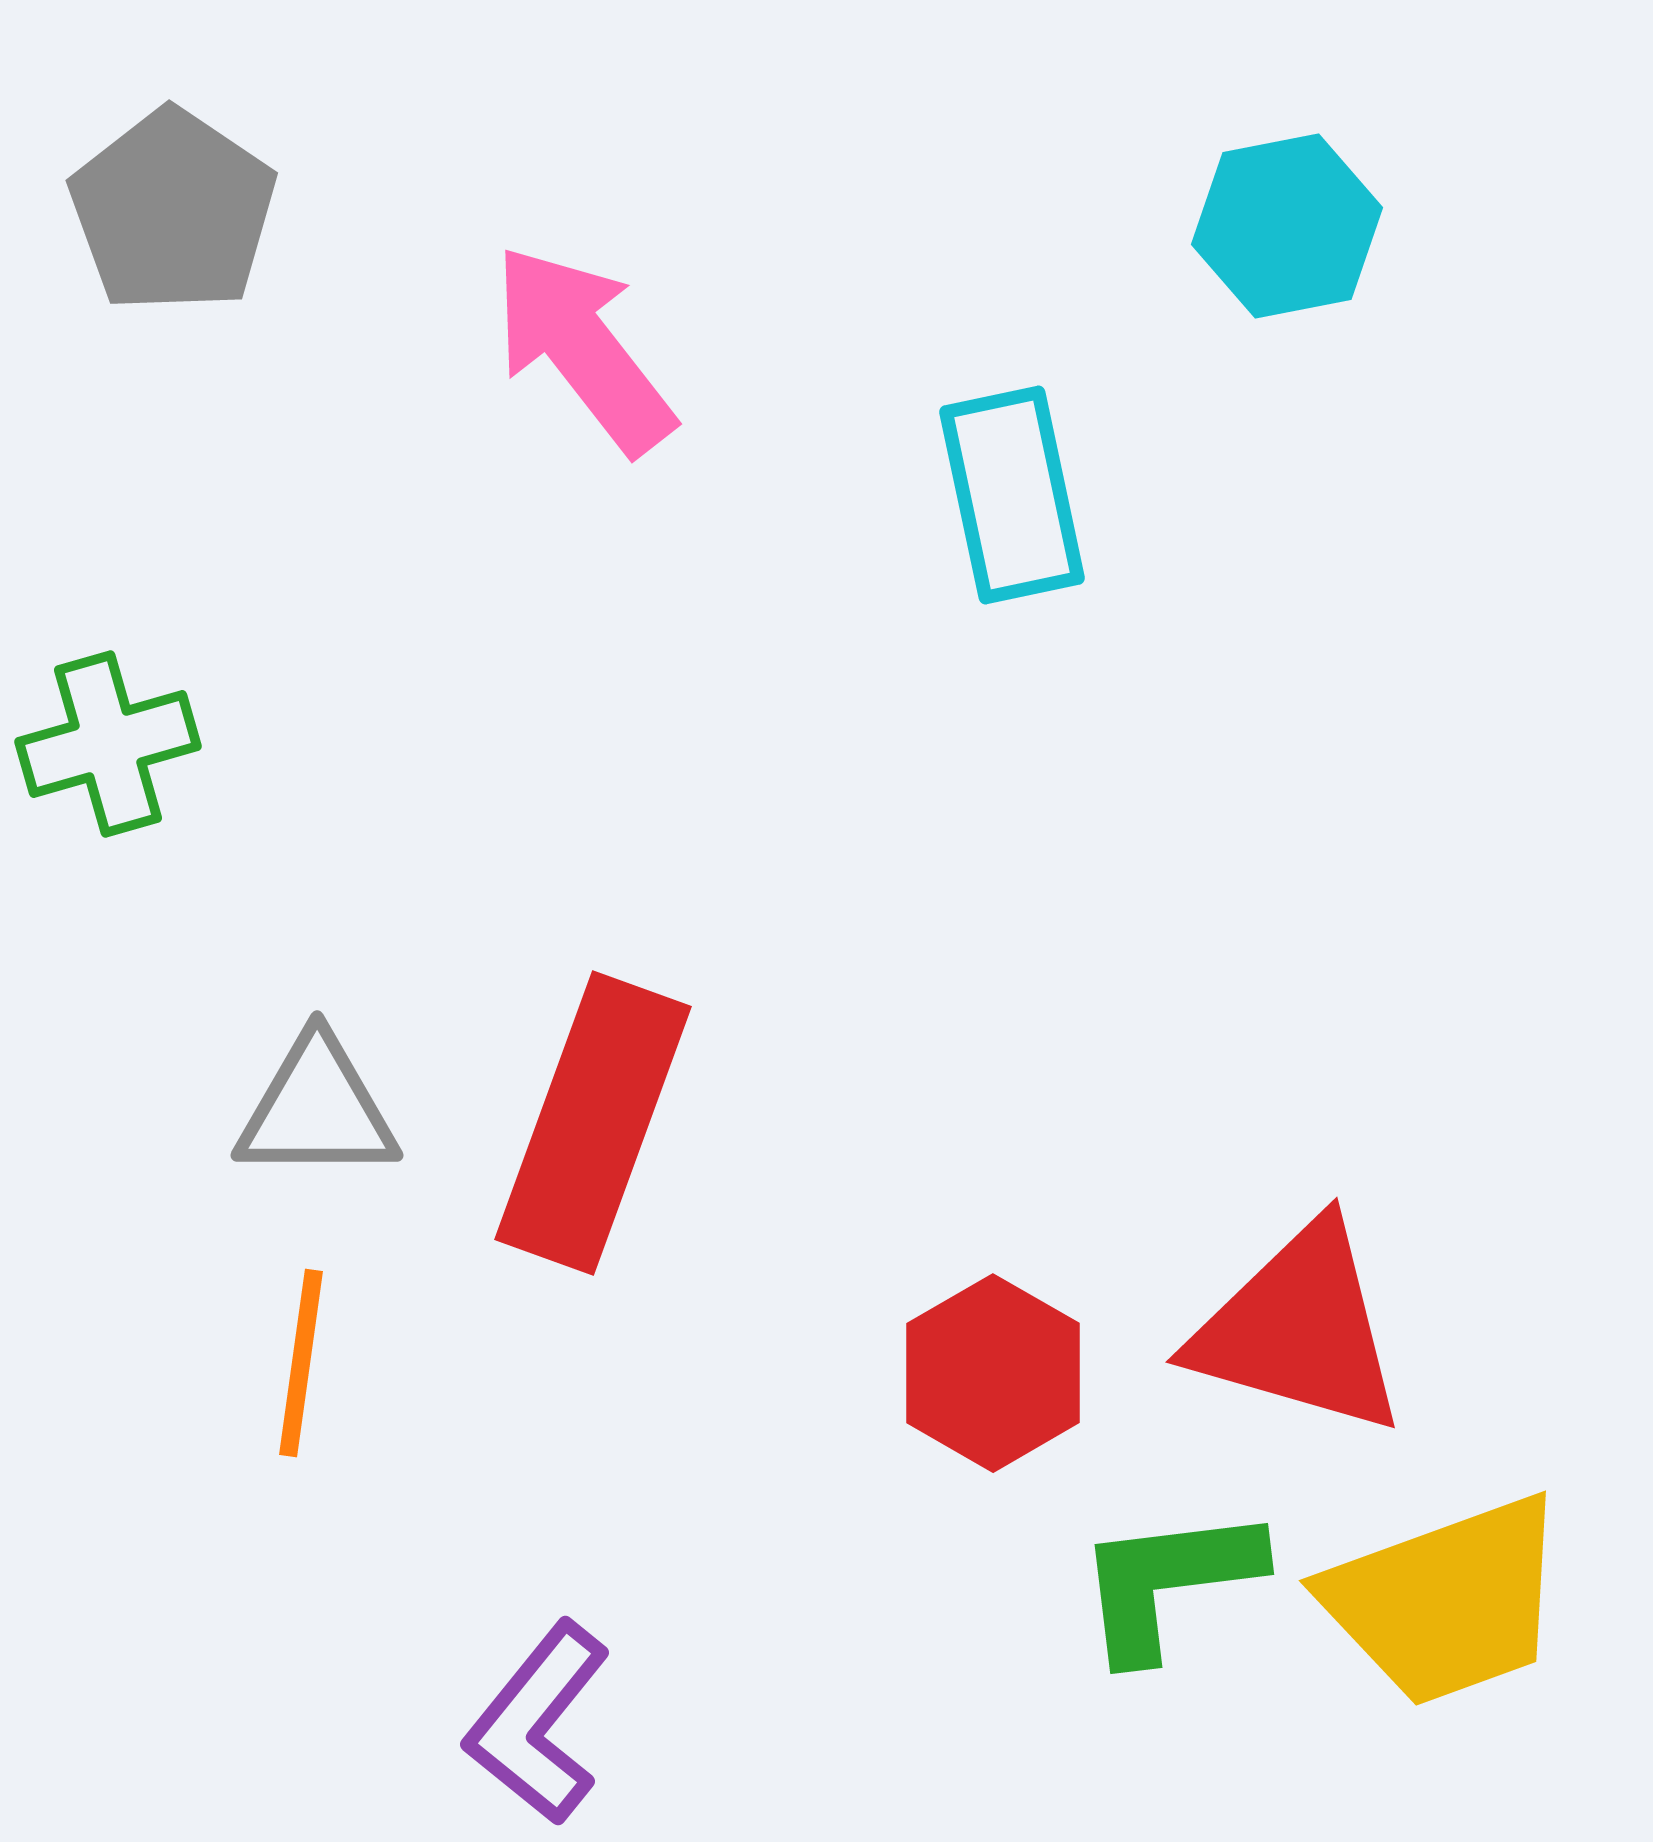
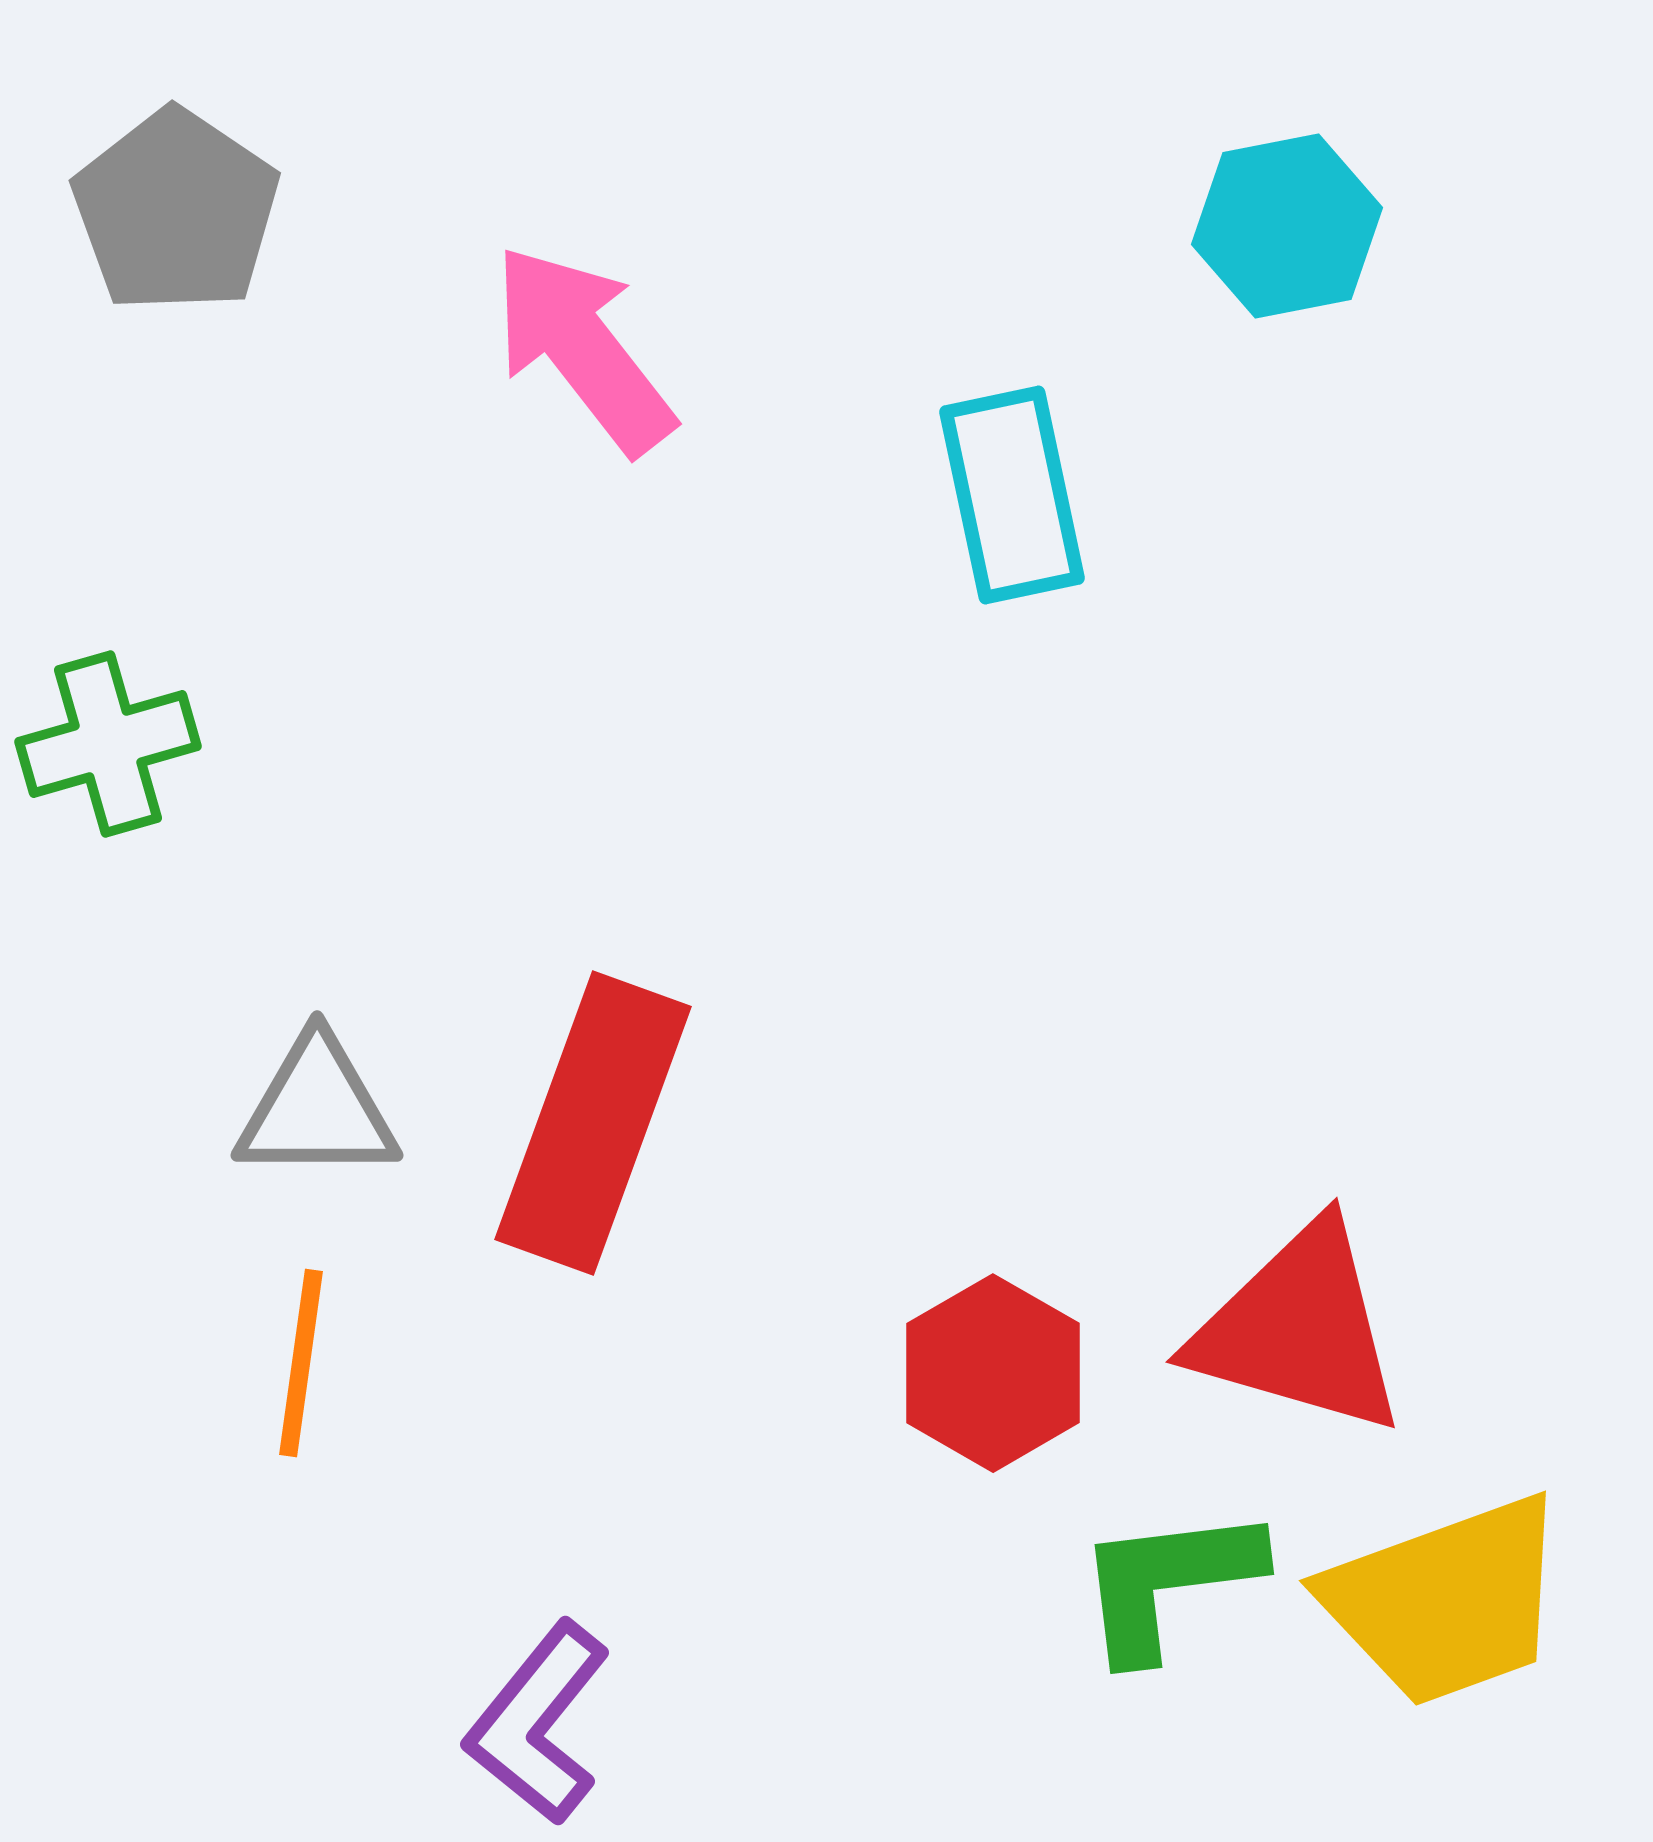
gray pentagon: moved 3 px right
